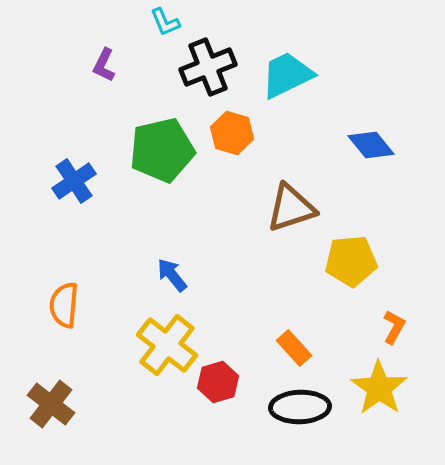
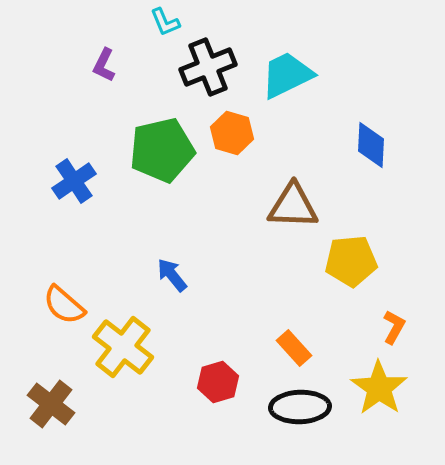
blue diamond: rotated 42 degrees clockwise
brown triangle: moved 2 px right, 2 px up; rotated 20 degrees clockwise
orange semicircle: rotated 54 degrees counterclockwise
yellow cross: moved 44 px left, 2 px down
